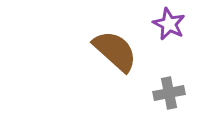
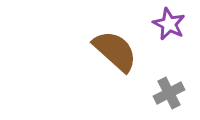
gray cross: rotated 16 degrees counterclockwise
